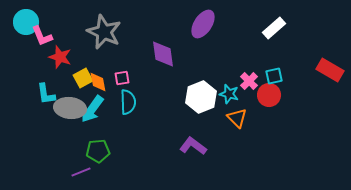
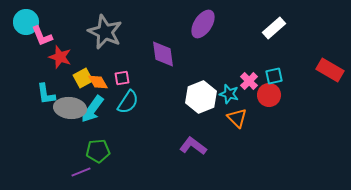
gray star: moved 1 px right
orange diamond: rotated 20 degrees counterclockwise
cyan semicircle: rotated 35 degrees clockwise
